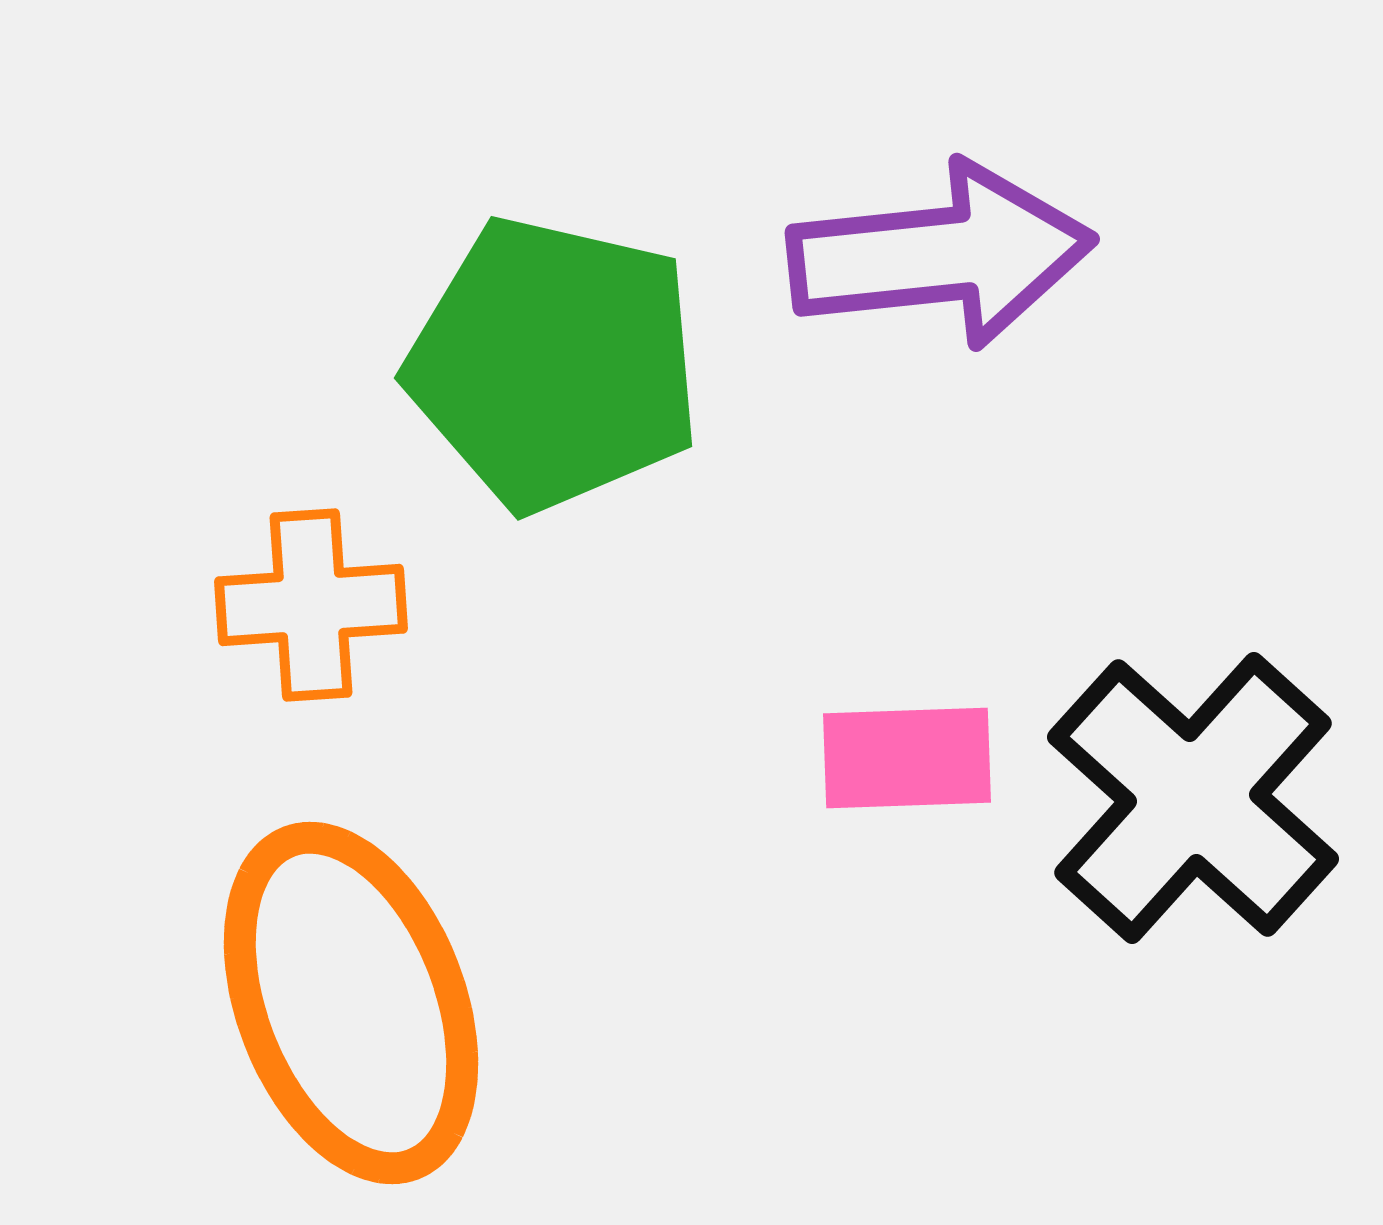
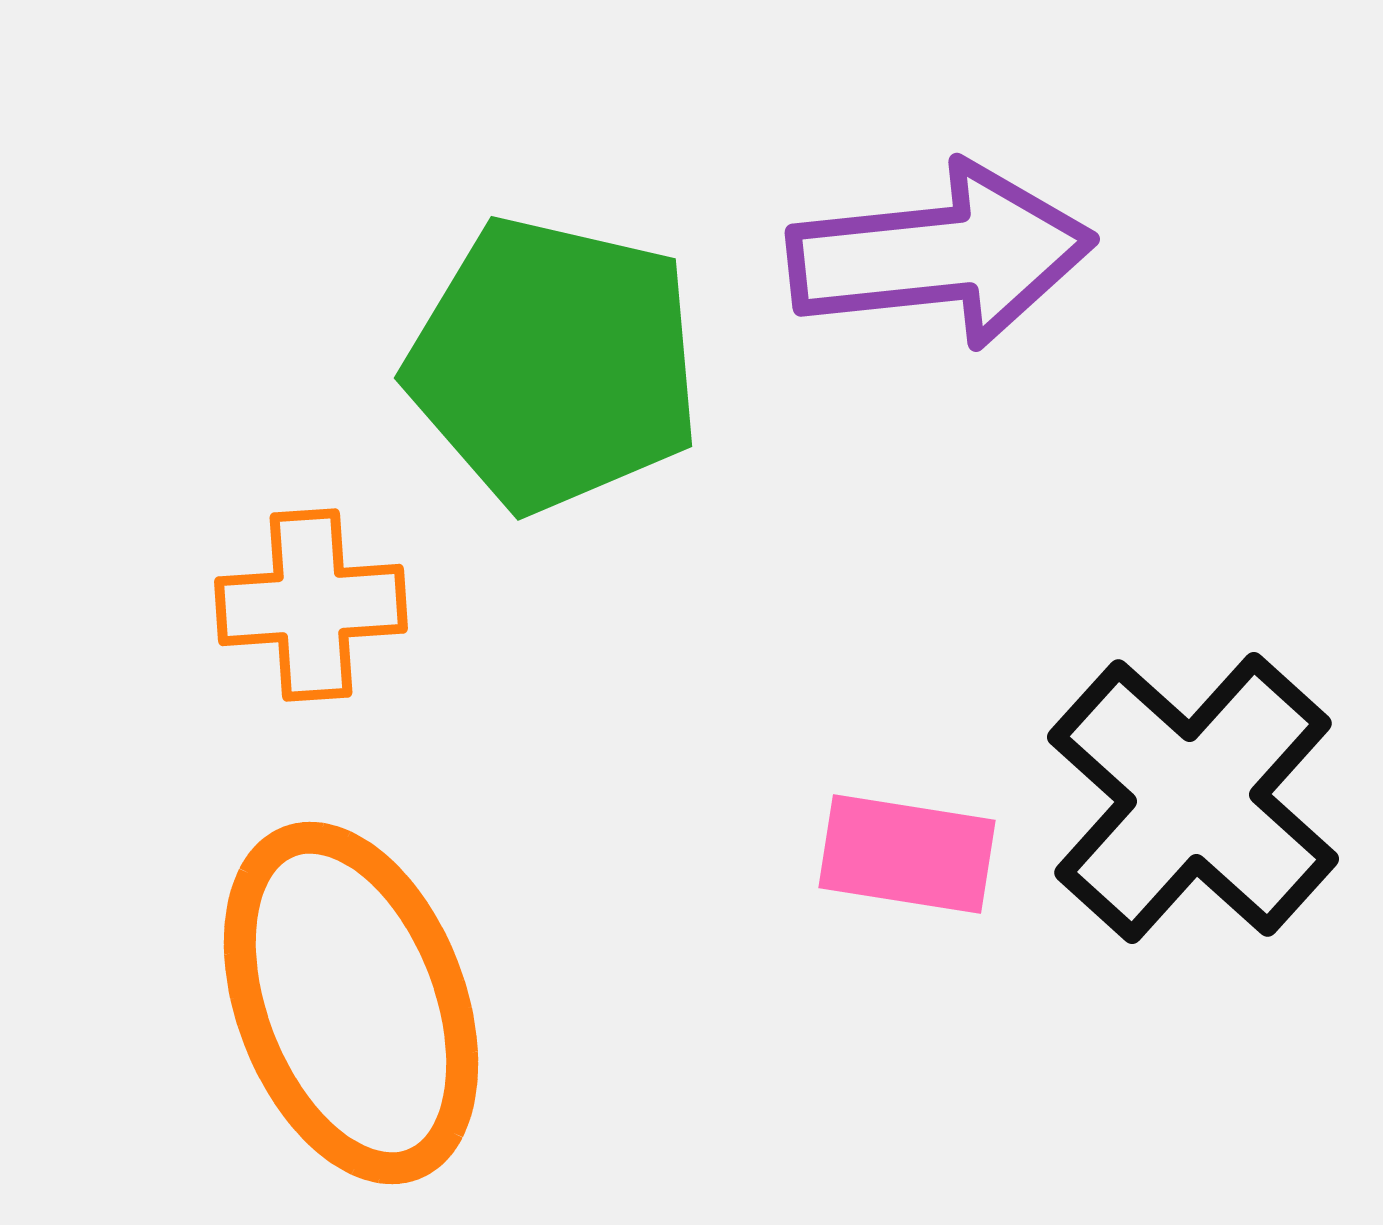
pink rectangle: moved 96 px down; rotated 11 degrees clockwise
